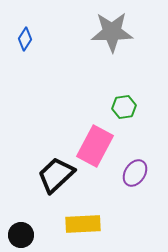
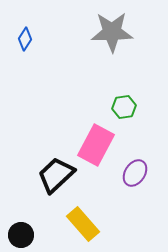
pink rectangle: moved 1 px right, 1 px up
yellow rectangle: rotated 52 degrees clockwise
